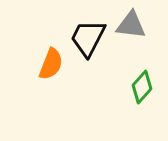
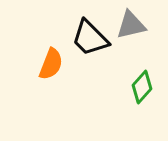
gray triangle: rotated 20 degrees counterclockwise
black trapezoid: moved 2 px right; rotated 72 degrees counterclockwise
